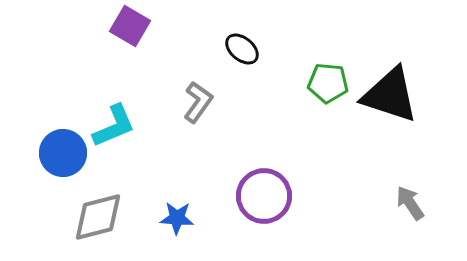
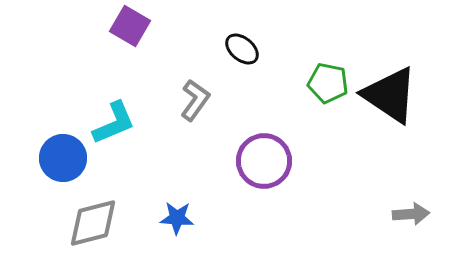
green pentagon: rotated 6 degrees clockwise
black triangle: rotated 16 degrees clockwise
gray L-shape: moved 3 px left, 2 px up
cyan L-shape: moved 3 px up
blue circle: moved 5 px down
purple circle: moved 35 px up
gray arrow: moved 1 px right, 11 px down; rotated 120 degrees clockwise
gray diamond: moved 5 px left, 6 px down
